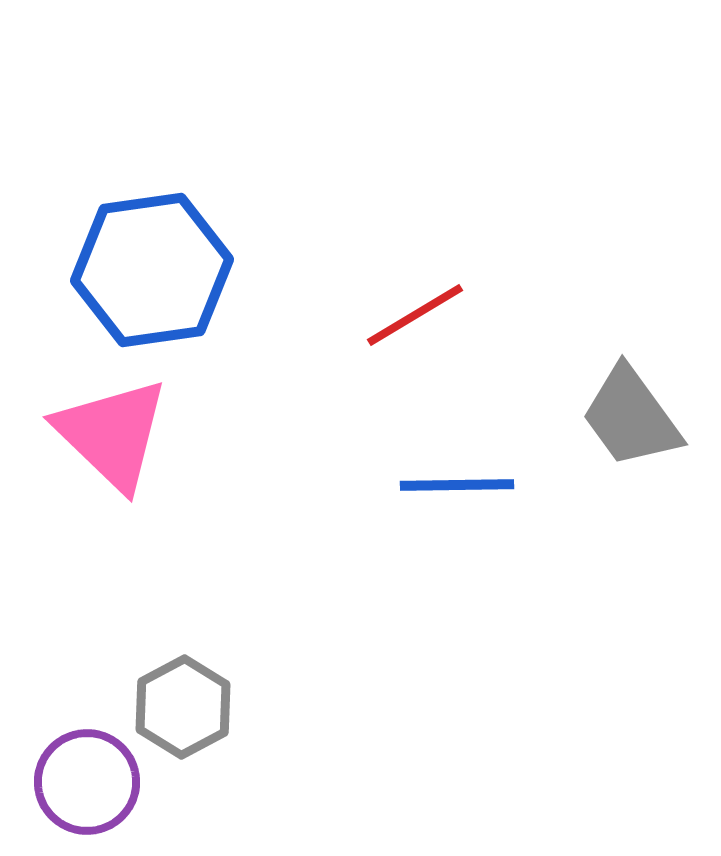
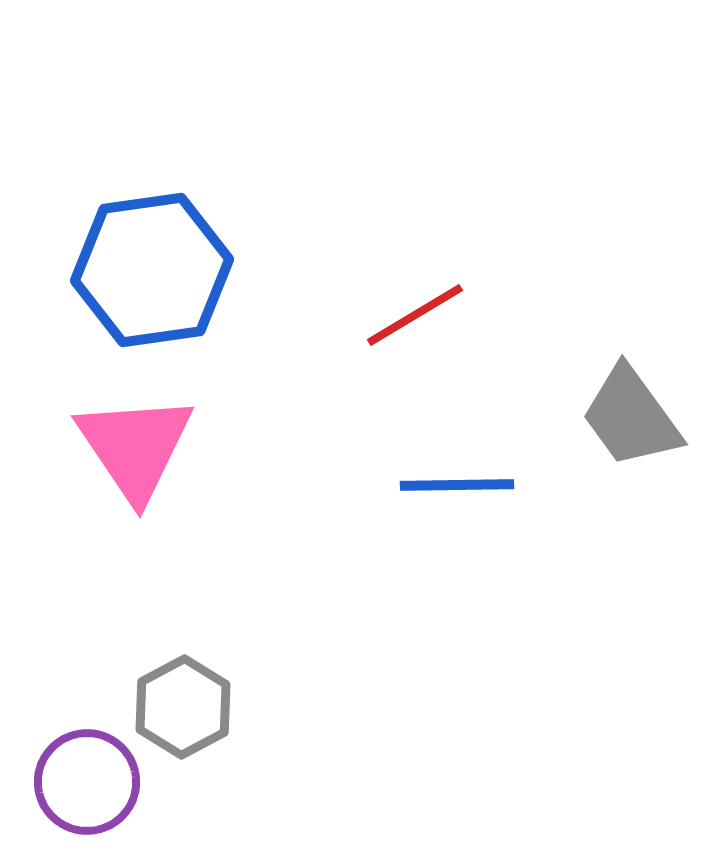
pink triangle: moved 23 px right, 13 px down; rotated 12 degrees clockwise
